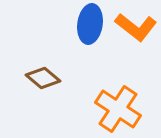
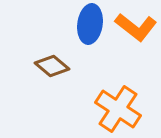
brown diamond: moved 9 px right, 12 px up
